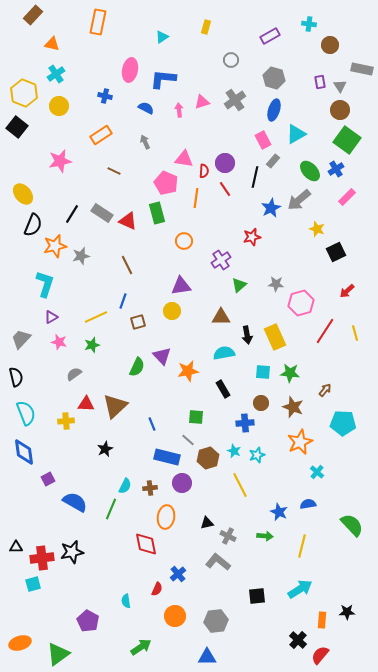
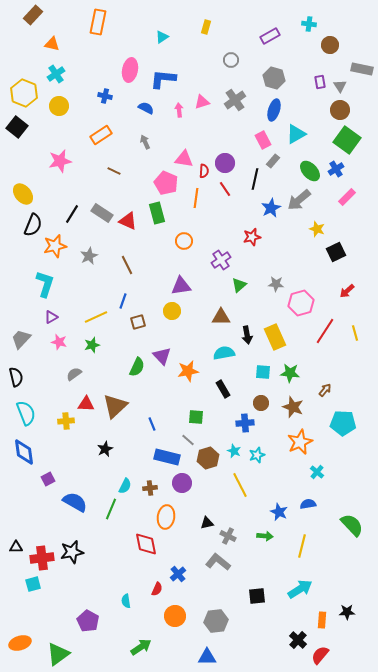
black line at (255, 177): moved 2 px down
gray star at (81, 256): moved 8 px right; rotated 12 degrees counterclockwise
